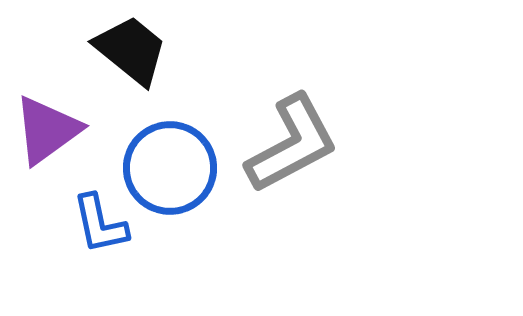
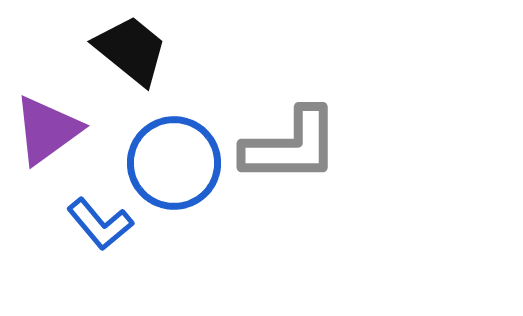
gray L-shape: moved 1 px left, 2 px down; rotated 28 degrees clockwise
blue circle: moved 4 px right, 5 px up
blue L-shape: rotated 28 degrees counterclockwise
